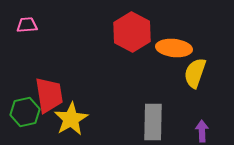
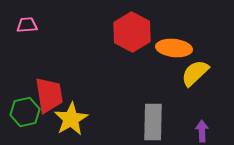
yellow semicircle: rotated 28 degrees clockwise
